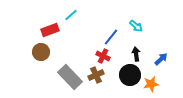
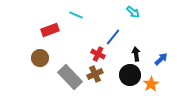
cyan line: moved 5 px right; rotated 64 degrees clockwise
cyan arrow: moved 3 px left, 14 px up
blue line: moved 2 px right
brown circle: moved 1 px left, 6 px down
red cross: moved 5 px left, 2 px up
brown cross: moved 1 px left, 1 px up
orange star: rotated 21 degrees counterclockwise
